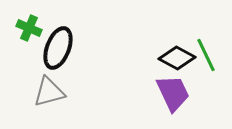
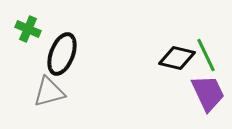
green cross: moved 1 px left, 1 px down
black ellipse: moved 4 px right, 6 px down
black diamond: rotated 15 degrees counterclockwise
purple trapezoid: moved 35 px right
